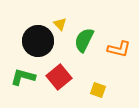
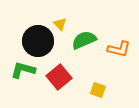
green semicircle: rotated 40 degrees clockwise
green L-shape: moved 7 px up
